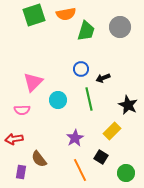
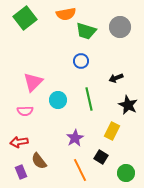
green square: moved 9 px left, 3 px down; rotated 20 degrees counterclockwise
green trapezoid: rotated 90 degrees clockwise
blue circle: moved 8 px up
black arrow: moved 13 px right
pink semicircle: moved 3 px right, 1 px down
yellow rectangle: rotated 18 degrees counterclockwise
red arrow: moved 5 px right, 3 px down
brown semicircle: moved 2 px down
purple rectangle: rotated 32 degrees counterclockwise
